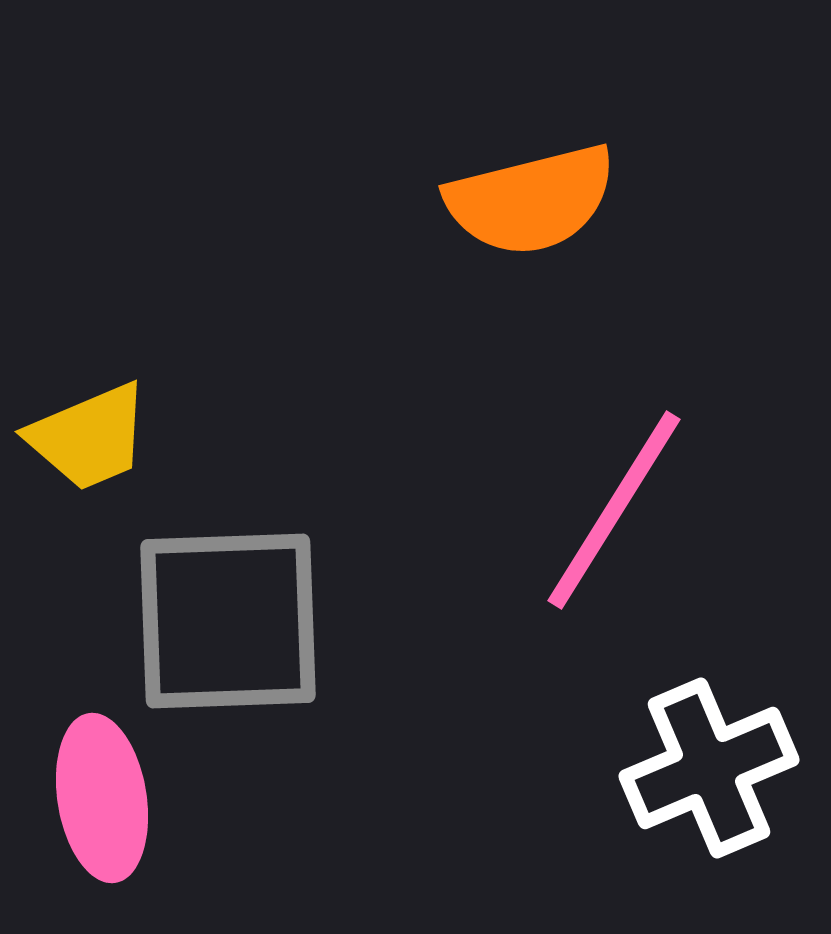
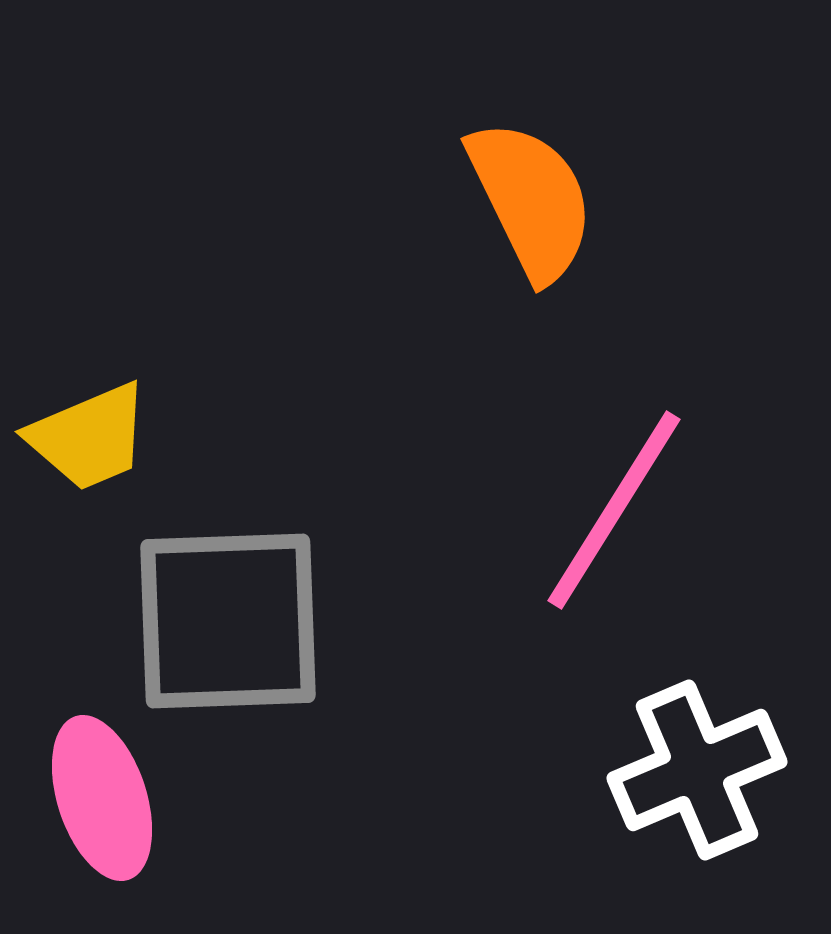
orange semicircle: rotated 102 degrees counterclockwise
white cross: moved 12 px left, 2 px down
pink ellipse: rotated 9 degrees counterclockwise
